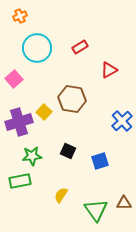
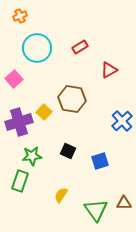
green rectangle: rotated 60 degrees counterclockwise
